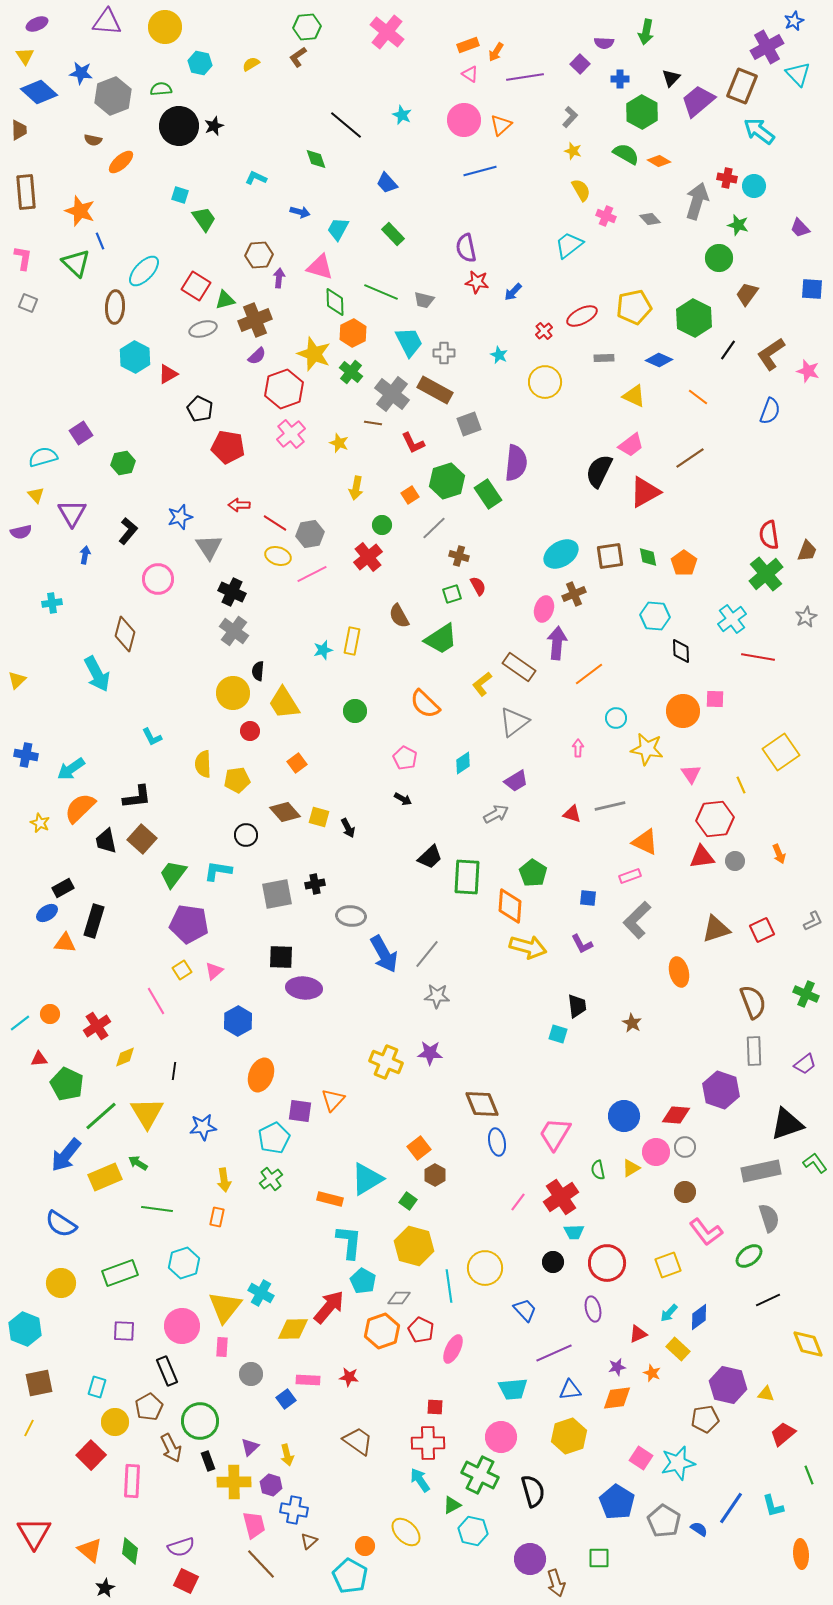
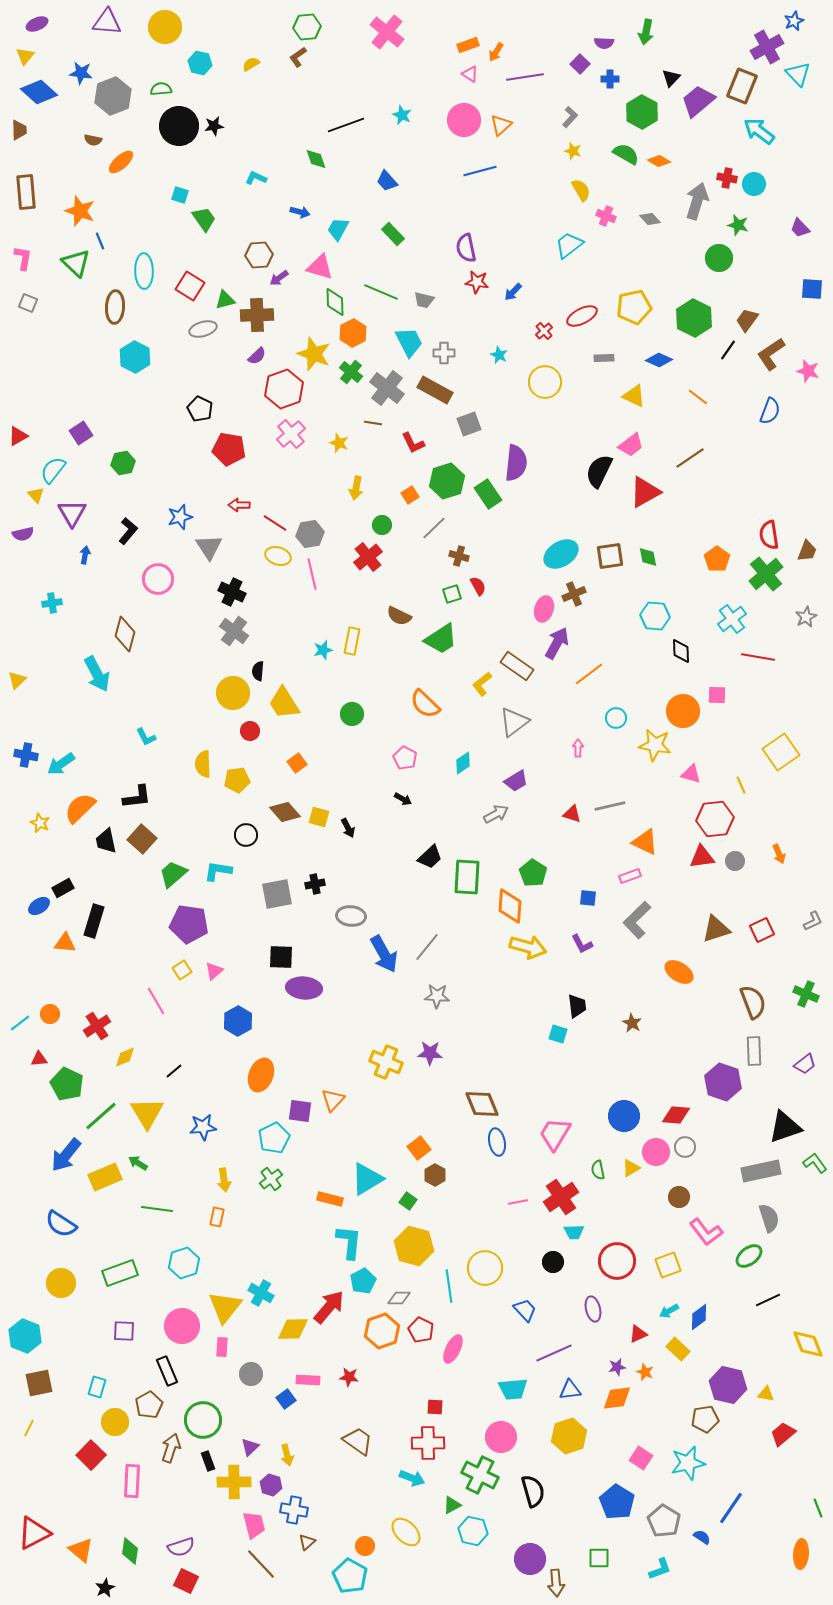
yellow triangle at (25, 56): rotated 12 degrees clockwise
blue cross at (620, 79): moved 10 px left
black line at (346, 125): rotated 60 degrees counterclockwise
black star at (214, 126): rotated 12 degrees clockwise
blue trapezoid at (387, 183): moved 2 px up
cyan circle at (754, 186): moved 2 px up
cyan ellipse at (144, 271): rotated 44 degrees counterclockwise
purple arrow at (279, 278): rotated 132 degrees counterclockwise
red square at (196, 286): moved 6 px left
brown trapezoid at (747, 294): moved 26 px down
brown cross at (255, 320): moved 2 px right, 5 px up; rotated 20 degrees clockwise
red triangle at (168, 374): moved 150 px left, 62 px down
gray cross at (392, 394): moved 5 px left, 6 px up
red pentagon at (228, 447): moved 1 px right, 2 px down
cyan semicircle at (43, 457): moved 10 px right, 13 px down; rotated 36 degrees counterclockwise
purple semicircle at (21, 532): moved 2 px right, 2 px down
orange pentagon at (684, 563): moved 33 px right, 4 px up
pink line at (312, 574): rotated 76 degrees counterclockwise
brown semicircle at (399, 616): rotated 35 degrees counterclockwise
purple arrow at (557, 643): rotated 24 degrees clockwise
brown rectangle at (519, 667): moved 2 px left, 1 px up
pink square at (715, 699): moved 2 px right, 4 px up
green circle at (355, 711): moved 3 px left, 3 px down
cyan L-shape at (152, 737): moved 6 px left
yellow star at (647, 749): moved 8 px right, 4 px up
cyan arrow at (71, 769): moved 10 px left, 5 px up
pink triangle at (691, 774): rotated 40 degrees counterclockwise
green trapezoid at (173, 874): rotated 12 degrees clockwise
blue ellipse at (47, 913): moved 8 px left, 7 px up
gray line at (427, 954): moved 7 px up
orange ellipse at (679, 972): rotated 44 degrees counterclockwise
black line at (174, 1071): rotated 42 degrees clockwise
purple hexagon at (721, 1090): moved 2 px right, 8 px up
black triangle at (787, 1124): moved 2 px left, 3 px down
brown circle at (685, 1192): moved 6 px left, 5 px down
pink line at (518, 1202): rotated 42 degrees clockwise
red circle at (607, 1263): moved 10 px right, 2 px up
cyan pentagon at (363, 1281): rotated 15 degrees clockwise
cyan arrow at (669, 1313): moved 2 px up; rotated 18 degrees clockwise
cyan hexagon at (25, 1329): moved 7 px down
orange star at (652, 1373): moved 7 px left, 1 px up
brown pentagon at (149, 1407): moved 2 px up
green circle at (200, 1421): moved 3 px right, 1 px up
brown arrow at (171, 1448): rotated 136 degrees counterclockwise
cyan star at (678, 1463): moved 10 px right
green line at (809, 1475): moved 9 px right, 33 px down
cyan arrow at (420, 1480): moved 8 px left, 2 px up; rotated 145 degrees clockwise
cyan L-shape at (773, 1506): moved 113 px left, 63 px down; rotated 95 degrees counterclockwise
blue semicircle at (699, 1529): moved 3 px right, 8 px down
red triangle at (34, 1533): rotated 33 degrees clockwise
brown triangle at (309, 1541): moved 2 px left, 1 px down
orange triangle at (90, 1550): moved 9 px left
orange ellipse at (801, 1554): rotated 8 degrees clockwise
brown arrow at (556, 1583): rotated 12 degrees clockwise
